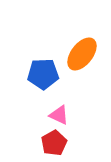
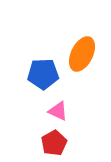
orange ellipse: rotated 12 degrees counterclockwise
pink triangle: moved 1 px left, 4 px up
